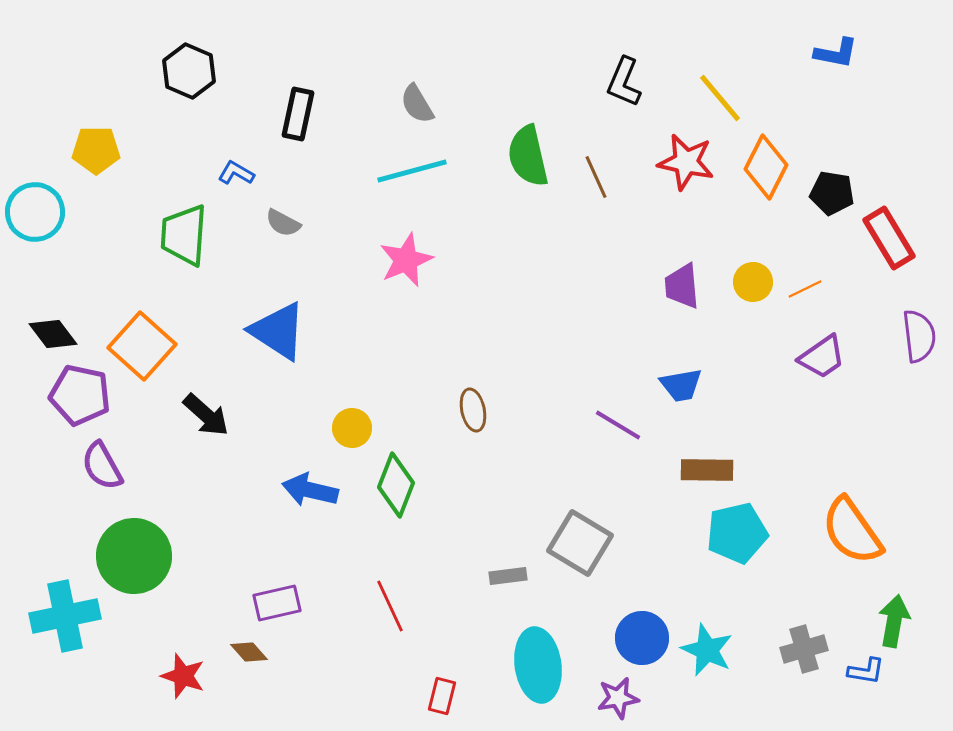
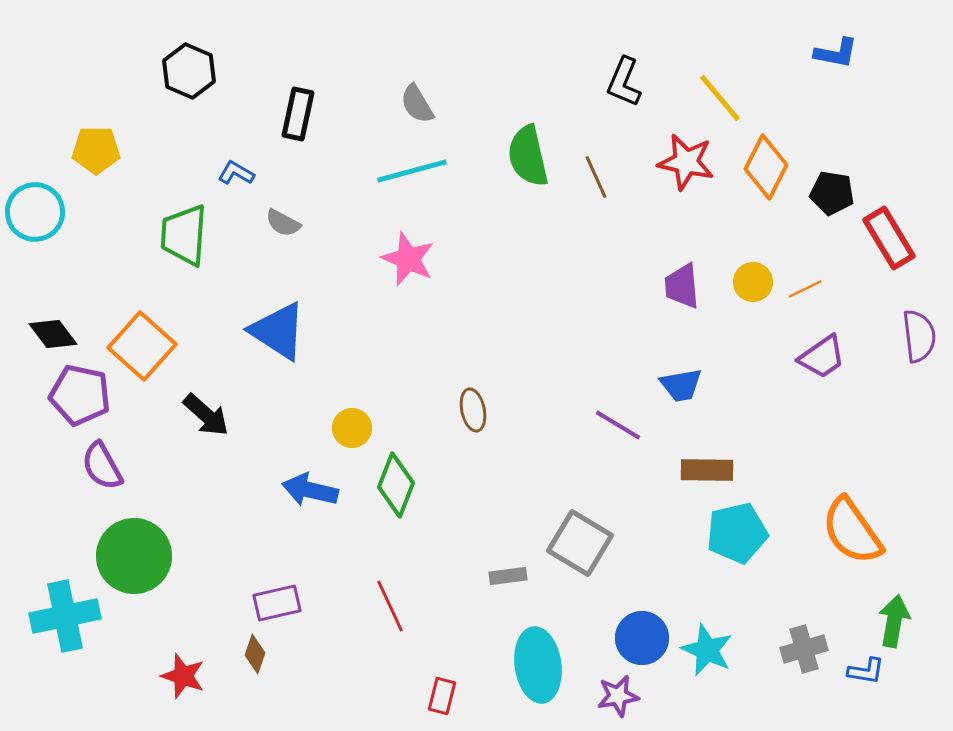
pink star at (406, 260): moved 2 px right, 1 px up; rotated 26 degrees counterclockwise
brown diamond at (249, 652): moved 6 px right, 2 px down; rotated 60 degrees clockwise
purple star at (618, 698): moved 2 px up
